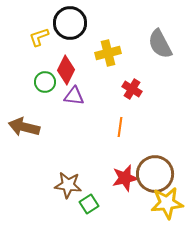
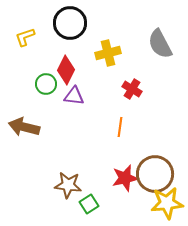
yellow L-shape: moved 14 px left
green circle: moved 1 px right, 2 px down
